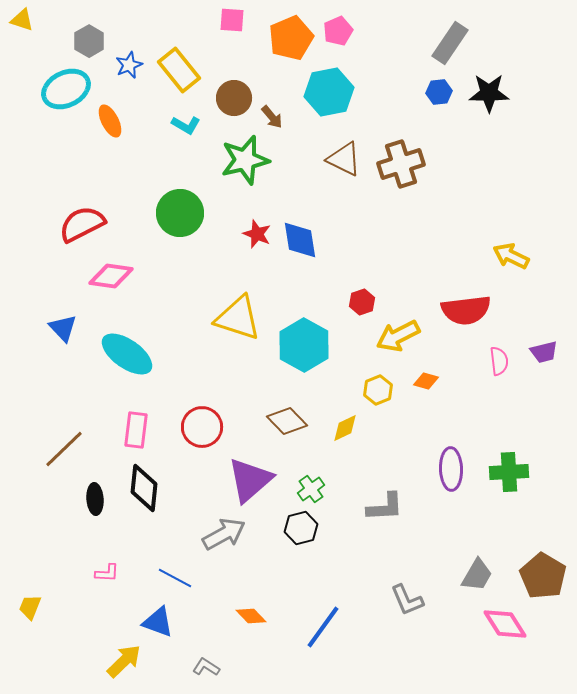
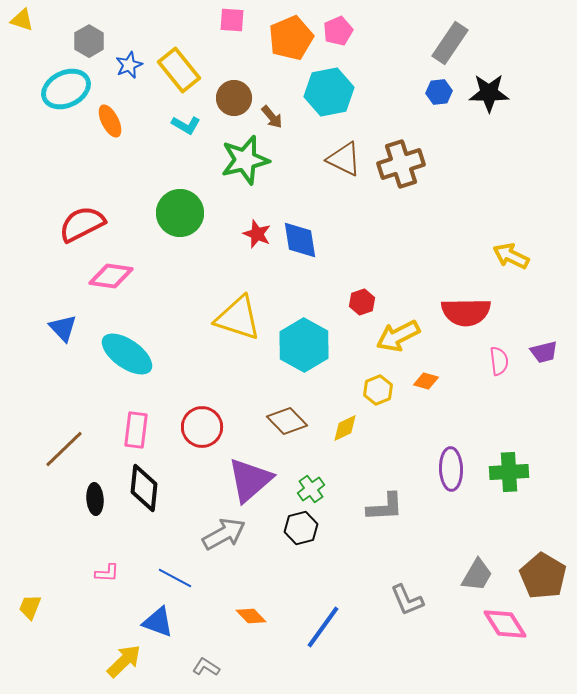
red semicircle at (466, 310): moved 2 px down; rotated 6 degrees clockwise
